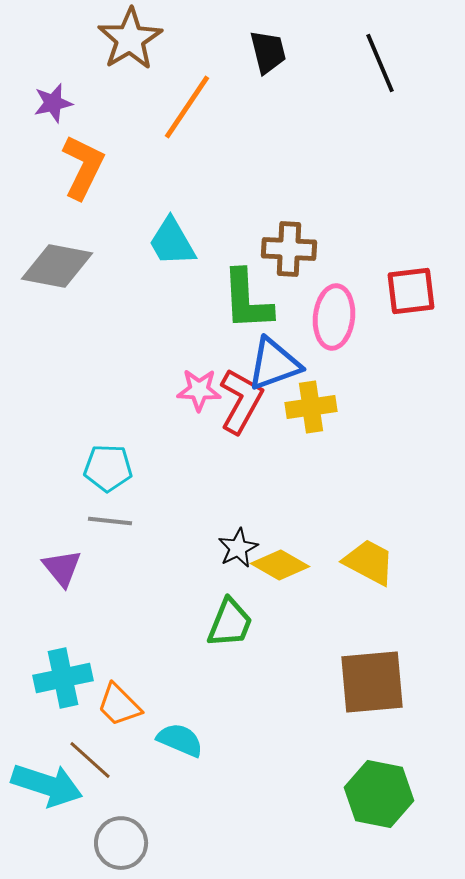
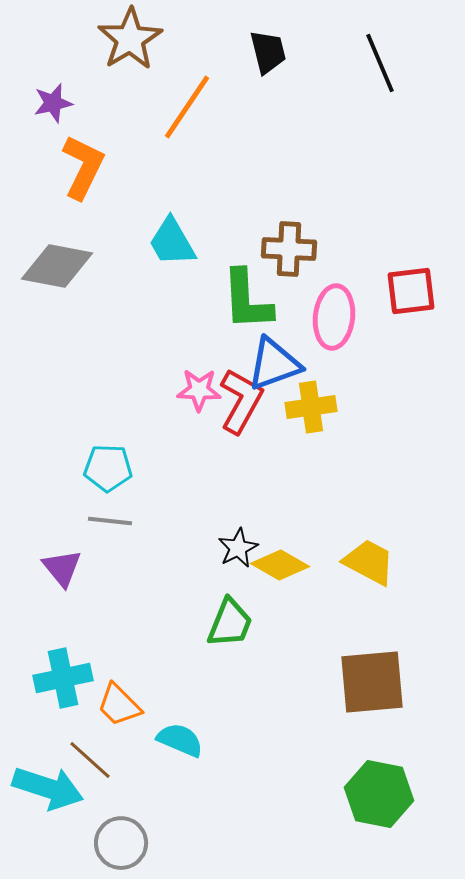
cyan arrow: moved 1 px right, 3 px down
